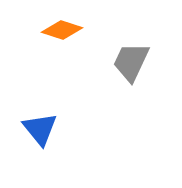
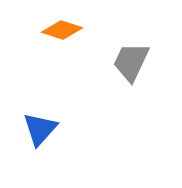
blue triangle: rotated 21 degrees clockwise
